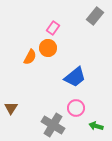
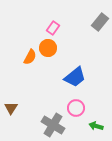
gray rectangle: moved 5 px right, 6 px down
